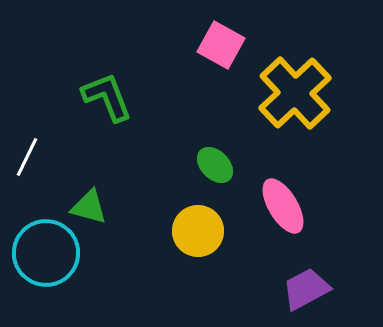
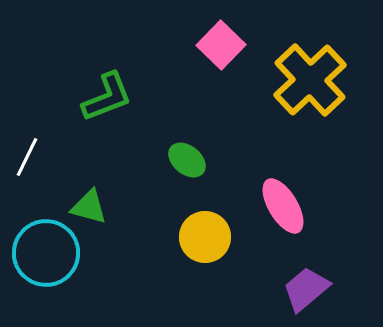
pink square: rotated 15 degrees clockwise
yellow cross: moved 15 px right, 13 px up
green L-shape: rotated 90 degrees clockwise
green ellipse: moved 28 px left, 5 px up; rotated 6 degrees counterclockwise
yellow circle: moved 7 px right, 6 px down
purple trapezoid: rotated 12 degrees counterclockwise
